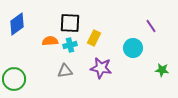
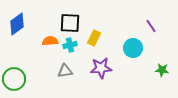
purple star: rotated 15 degrees counterclockwise
